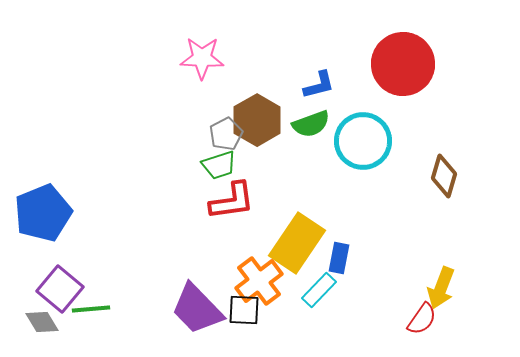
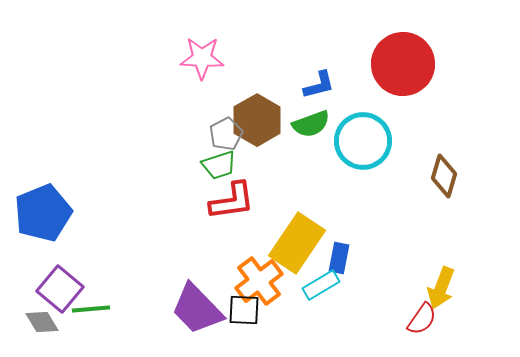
cyan rectangle: moved 2 px right, 5 px up; rotated 15 degrees clockwise
